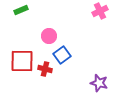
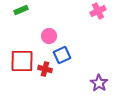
pink cross: moved 2 px left
blue square: rotated 12 degrees clockwise
purple star: rotated 18 degrees clockwise
